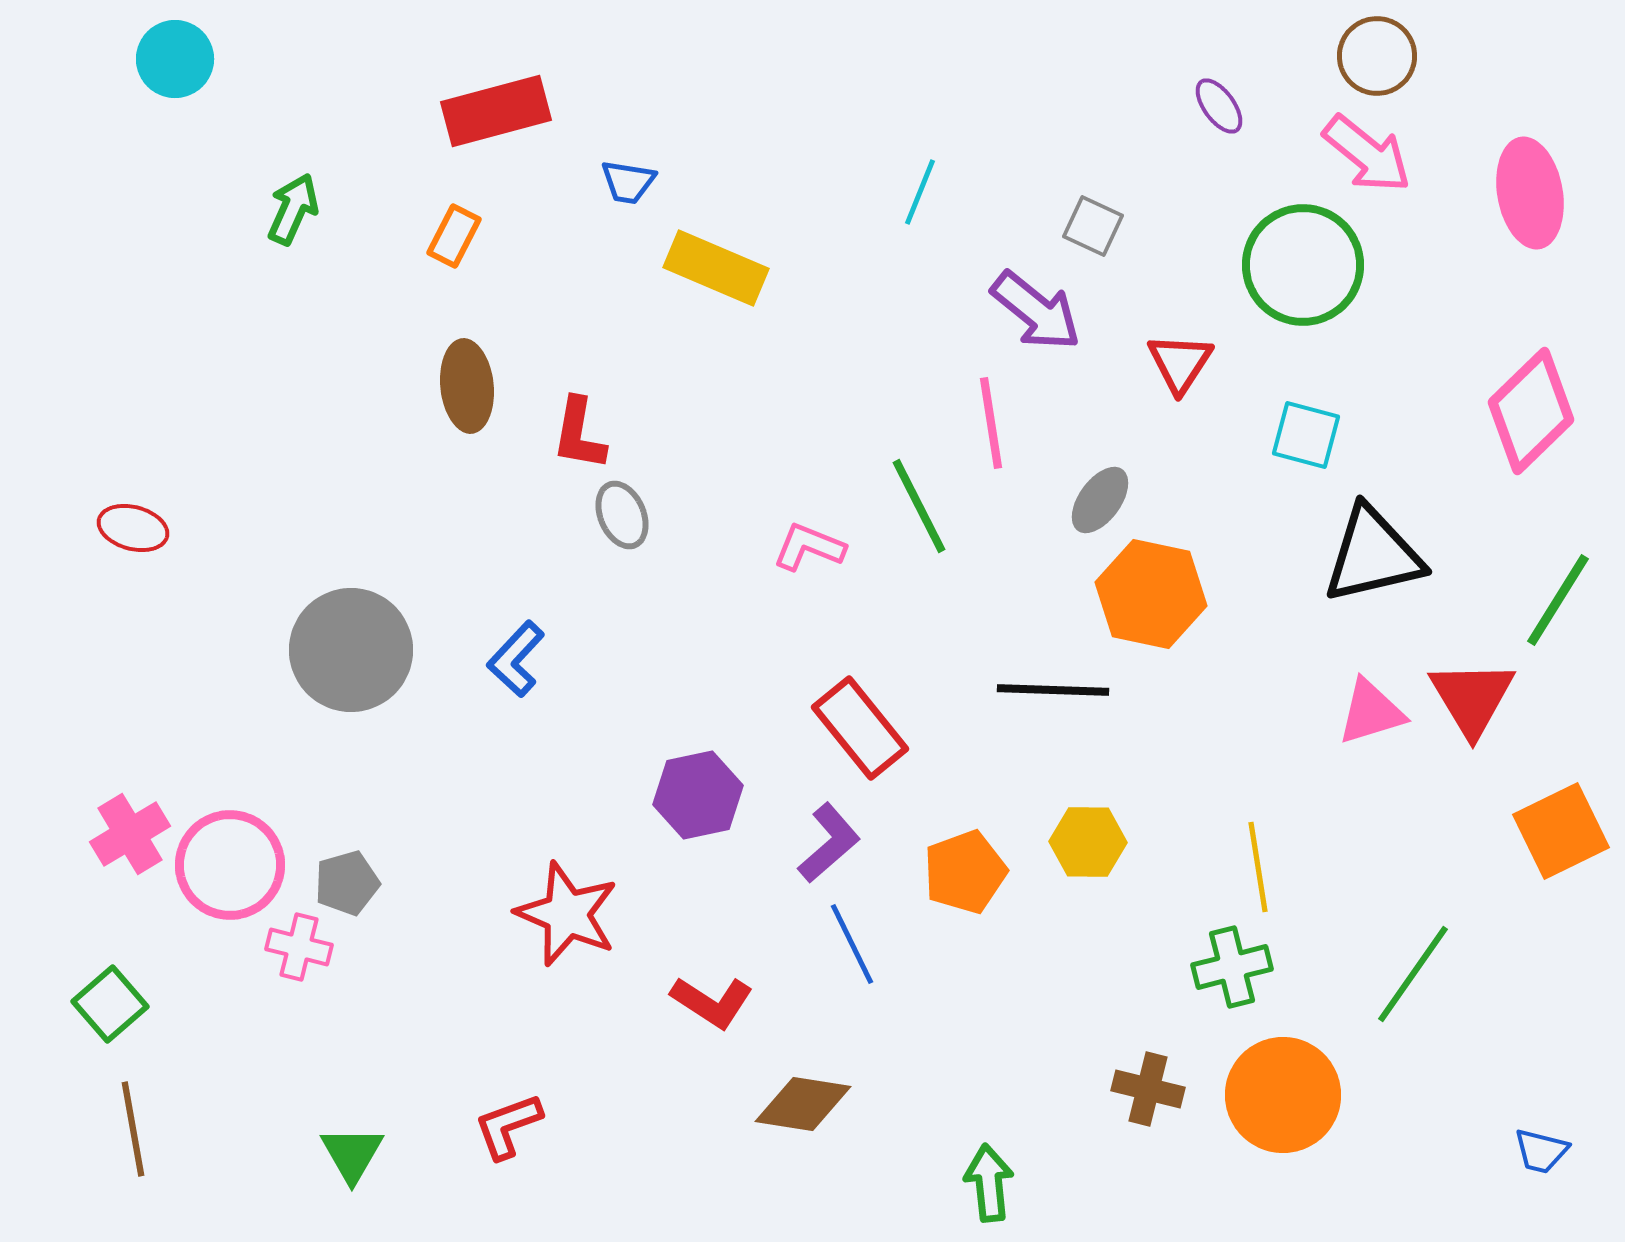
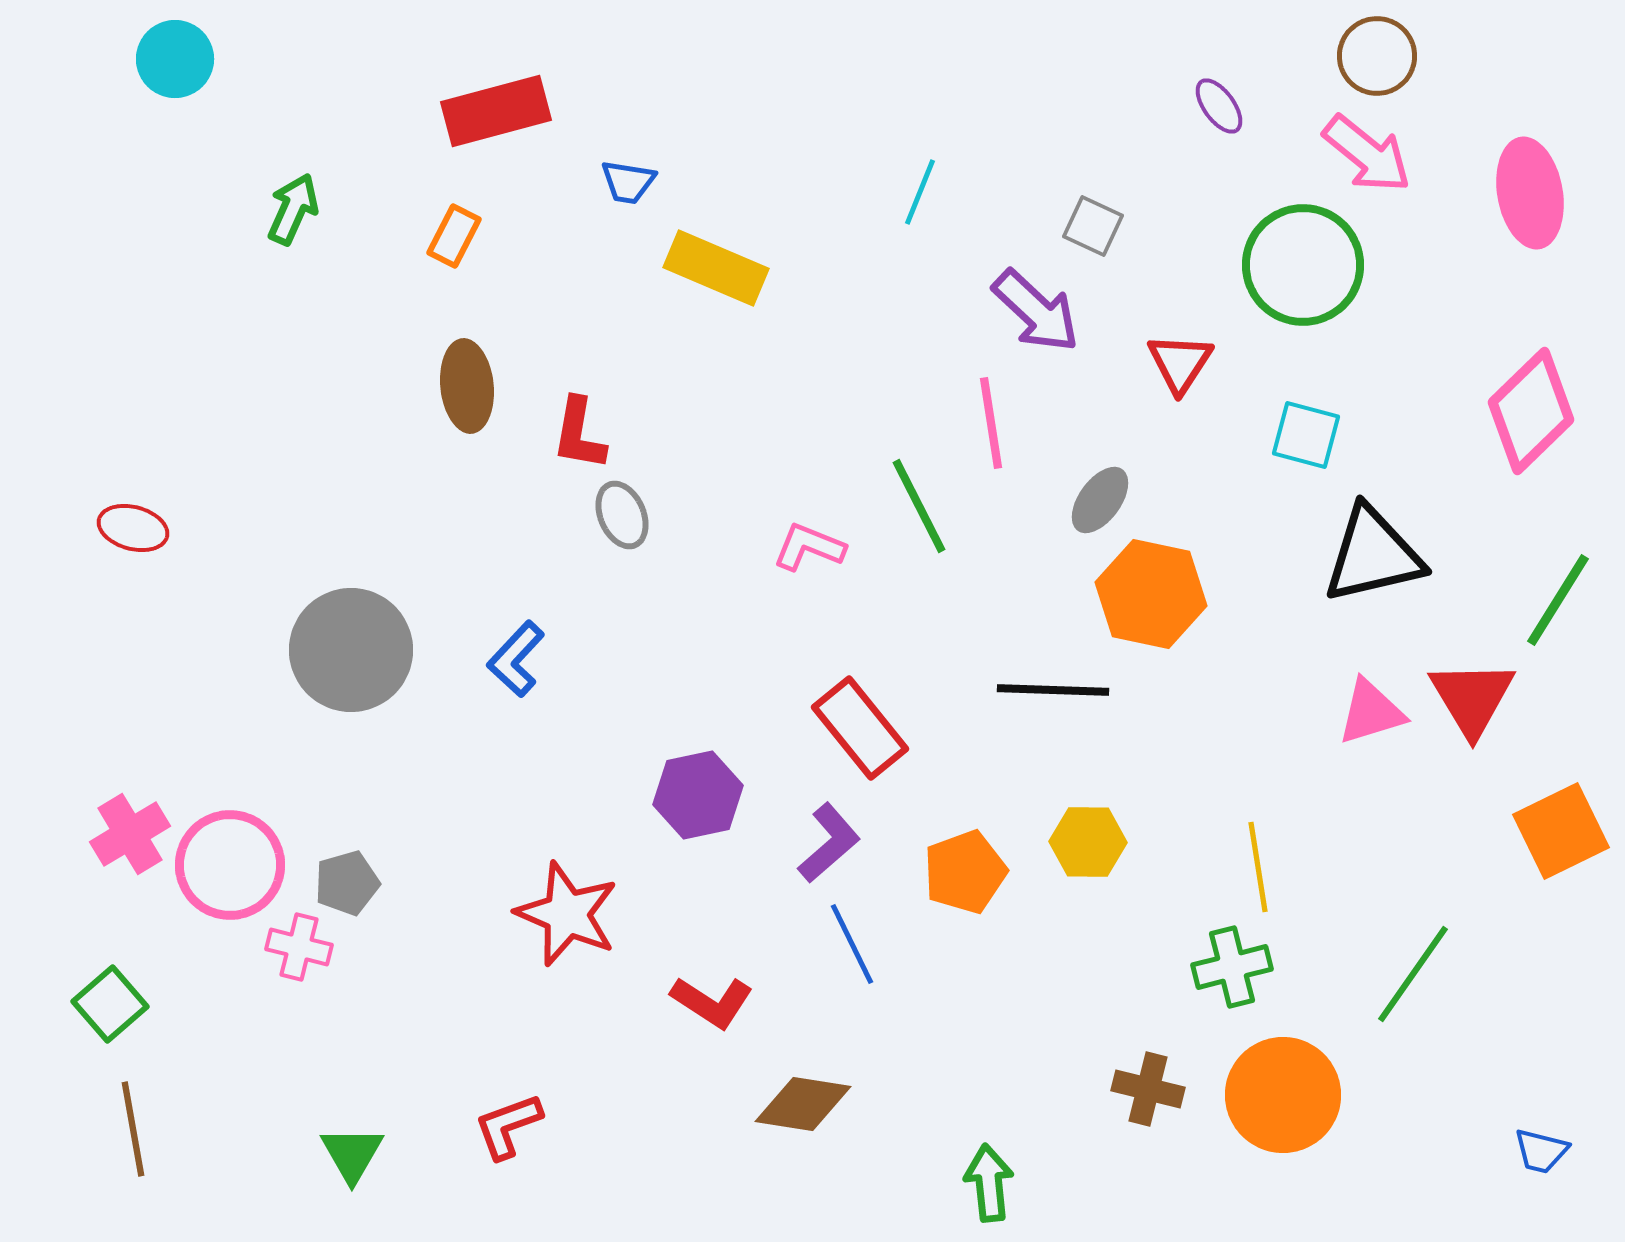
purple arrow at (1036, 311): rotated 4 degrees clockwise
